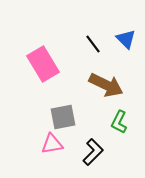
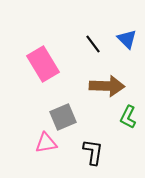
blue triangle: moved 1 px right
brown arrow: moved 1 px right, 1 px down; rotated 24 degrees counterclockwise
gray square: rotated 12 degrees counterclockwise
green L-shape: moved 9 px right, 5 px up
pink triangle: moved 6 px left, 1 px up
black L-shape: rotated 36 degrees counterclockwise
